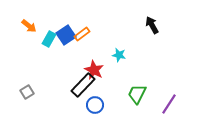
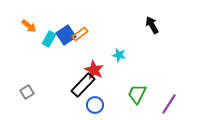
orange rectangle: moved 2 px left
